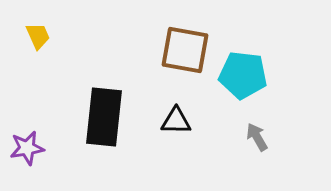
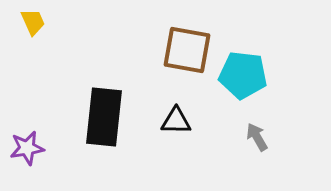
yellow trapezoid: moved 5 px left, 14 px up
brown square: moved 2 px right
